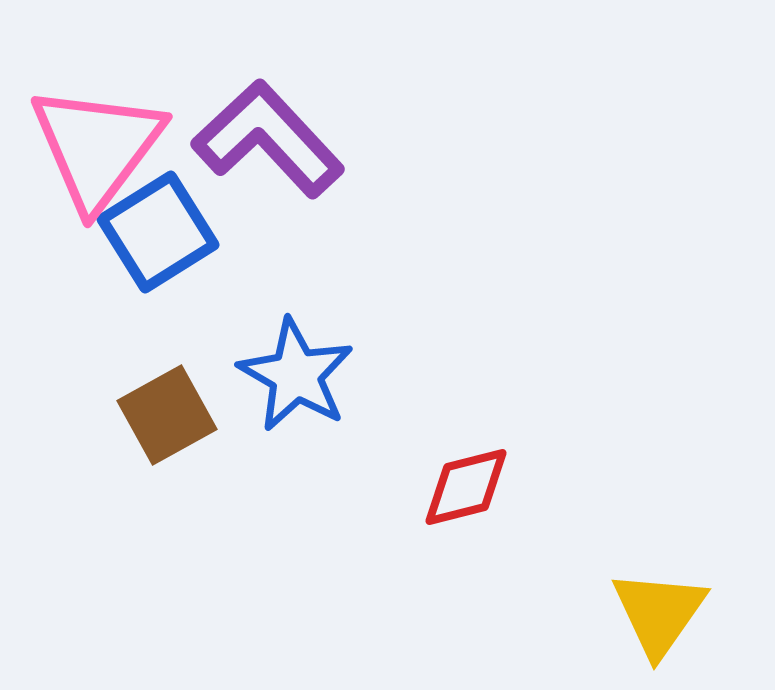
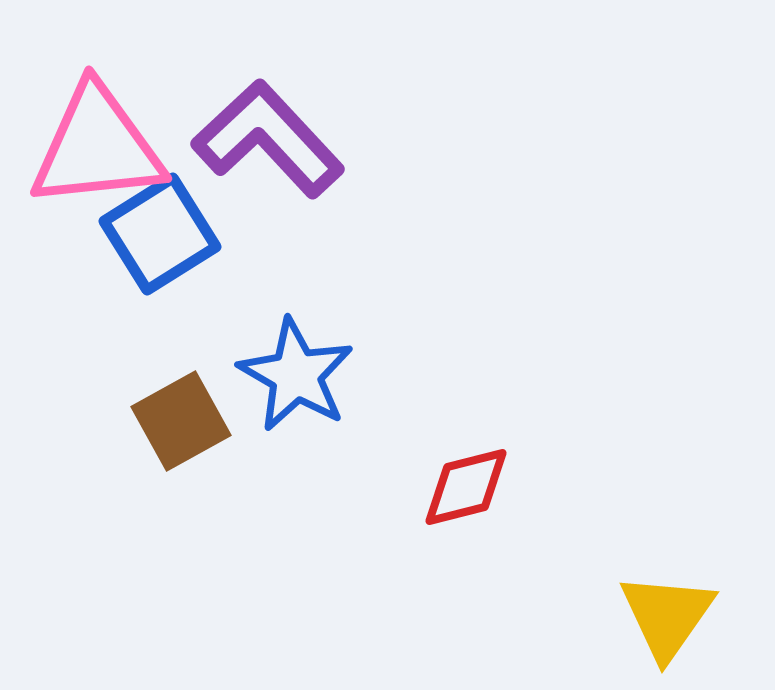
pink triangle: rotated 47 degrees clockwise
blue square: moved 2 px right, 2 px down
brown square: moved 14 px right, 6 px down
yellow triangle: moved 8 px right, 3 px down
